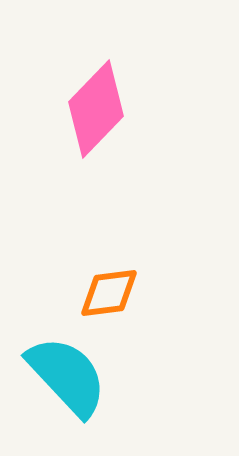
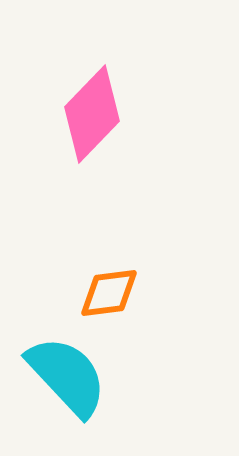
pink diamond: moved 4 px left, 5 px down
